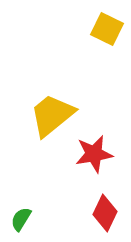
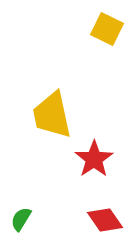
yellow trapezoid: rotated 63 degrees counterclockwise
red star: moved 5 px down; rotated 24 degrees counterclockwise
red diamond: moved 7 px down; rotated 60 degrees counterclockwise
